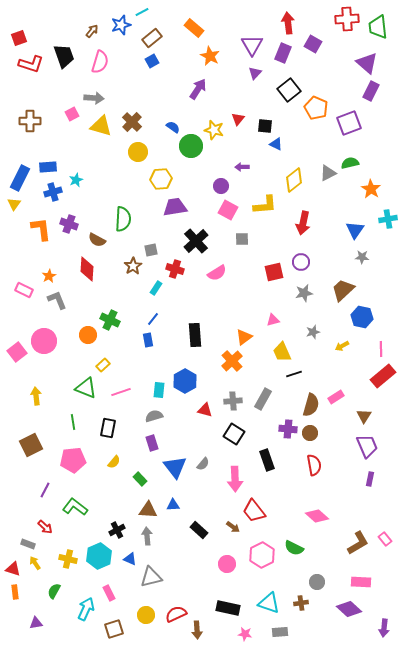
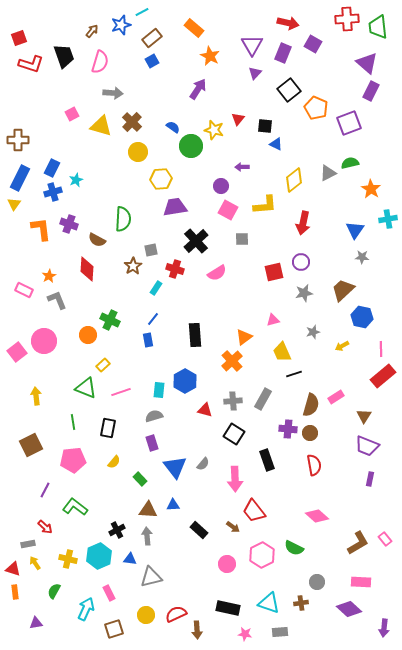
red arrow at (288, 23): rotated 110 degrees clockwise
gray arrow at (94, 98): moved 19 px right, 5 px up
brown cross at (30, 121): moved 12 px left, 19 px down
blue rectangle at (48, 167): moved 4 px right, 1 px down; rotated 60 degrees counterclockwise
purple trapezoid at (367, 446): rotated 135 degrees clockwise
gray rectangle at (28, 544): rotated 32 degrees counterclockwise
blue triangle at (130, 559): rotated 16 degrees counterclockwise
